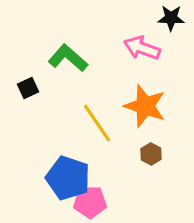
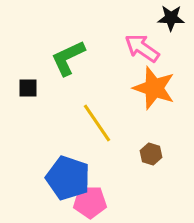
pink arrow: rotated 15 degrees clockwise
green L-shape: rotated 66 degrees counterclockwise
black square: rotated 25 degrees clockwise
orange star: moved 9 px right, 18 px up
brown hexagon: rotated 10 degrees counterclockwise
